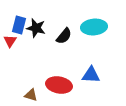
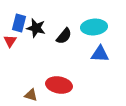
blue rectangle: moved 2 px up
blue triangle: moved 9 px right, 21 px up
